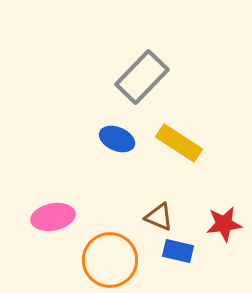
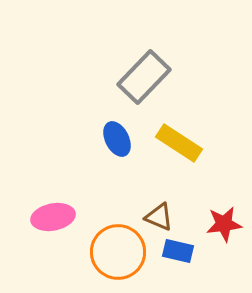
gray rectangle: moved 2 px right
blue ellipse: rotated 40 degrees clockwise
orange circle: moved 8 px right, 8 px up
